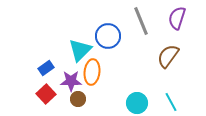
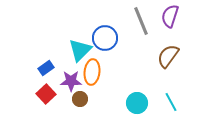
purple semicircle: moved 7 px left, 2 px up
blue circle: moved 3 px left, 2 px down
brown circle: moved 2 px right
